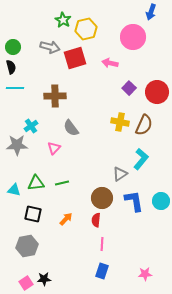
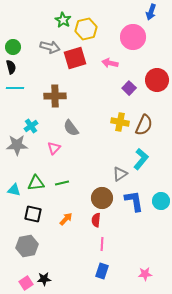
red circle: moved 12 px up
